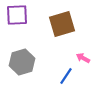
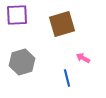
blue line: moved 1 px right, 2 px down; rotated 48 degrees counterclockwise
